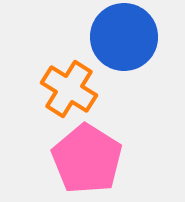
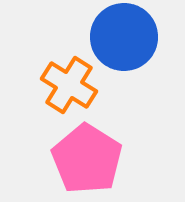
orange cross: moved 4 px up
